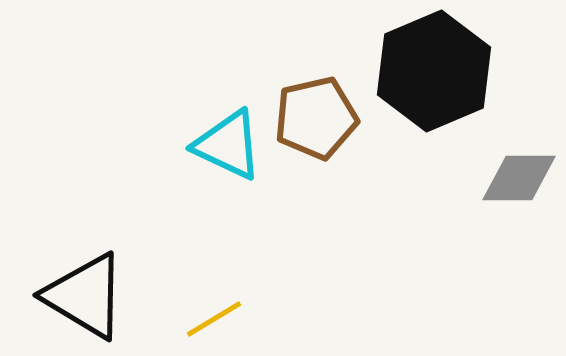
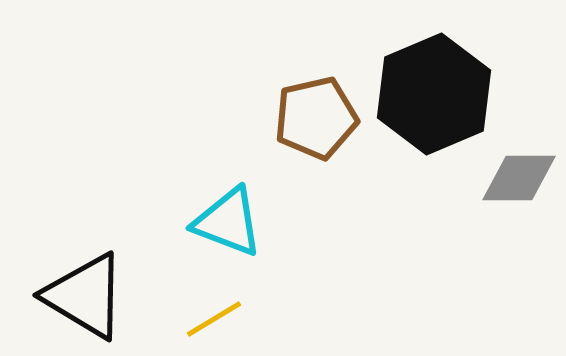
black hexagon: moved 23 px down
cyan triangle: moved 77 px down; rotated 4 degrees counterclockwise
